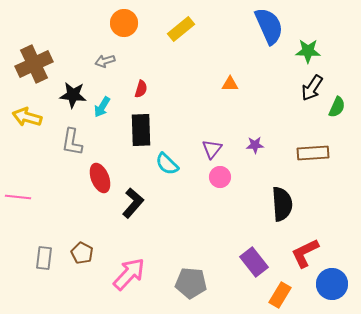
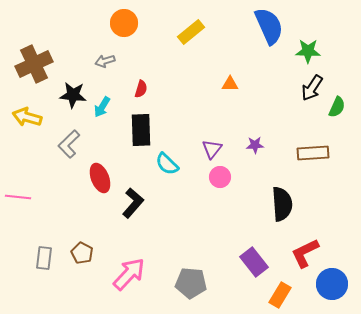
yellow rectangle: moved 10 px right, 3 px down
gray L-shape: moved 3 px left, 2 px down; rotated 36 degrees clockwise
